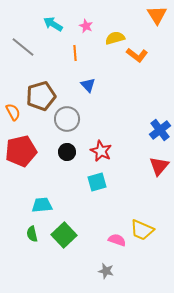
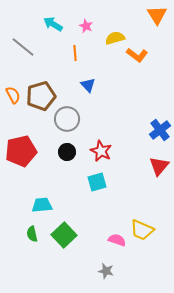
orange semicircle: moved 17 px up
